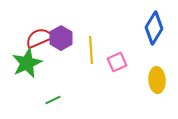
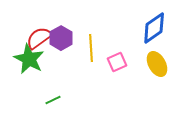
blue diamond: rotated 24 degrees clockwise
red semicircle: rotated 12 degrees counterclockwise
yellow line: moved 2 px up
green star: moved 2 px right, 4 px up; rotated 20 degrees counterclockwise
yellow ellipse: moved 16 px up; rotated 25 degrees counterclockwise
